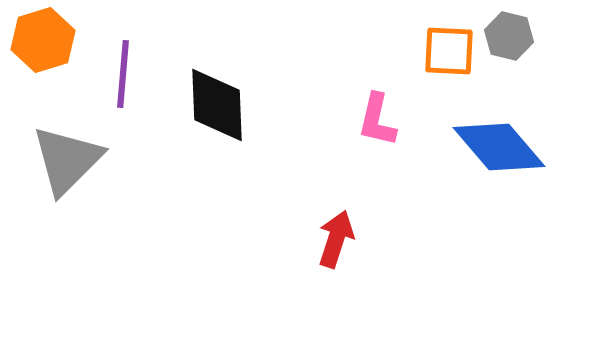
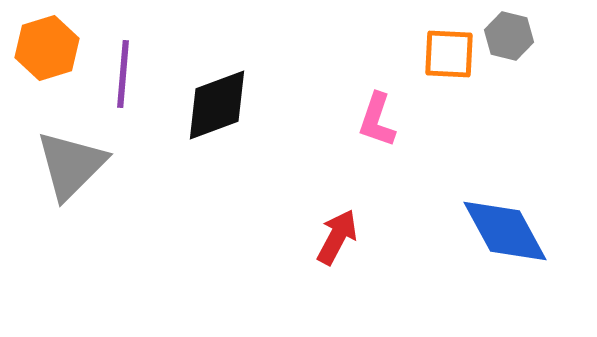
orange hexagon: moved 4 px right, 8 px down
orange square: moved 3 px down
black diamond: rotated 72 degrees clockwise
pink L-shape: rotated 6 degrees clockwise
blue diamond: moved 6 px right, 84 px down; rotated 12 degrees clockwise
gray triangle: moved 4 px right, 5 px down
red arrow: moved 1 px right, 2 px up; rotated 10 degrees clockwise
